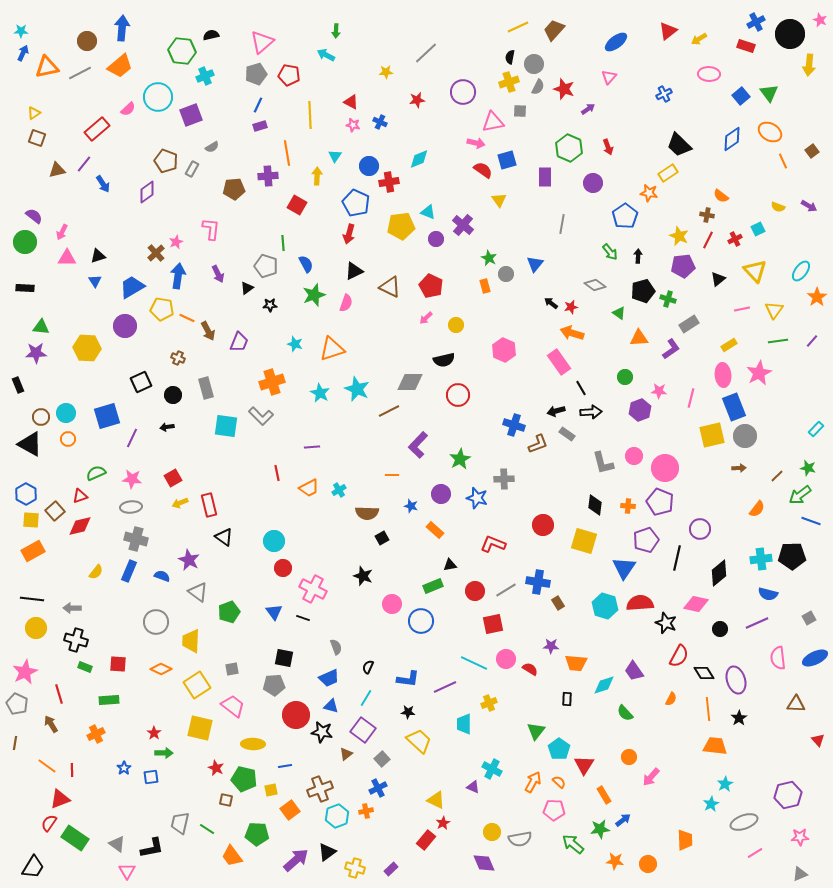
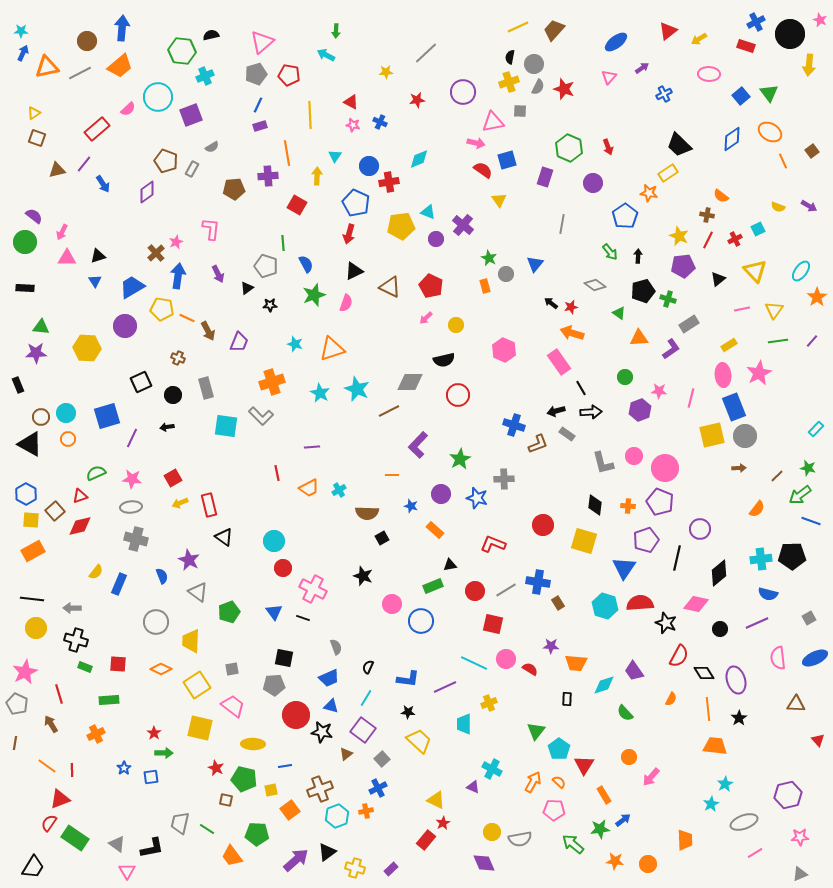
purple arrow at (588, 109): moved 54 px right, 41 px up
purple rectangle at (545, 177): rotated 18 degrees clockwise
blue rectangle at (129, 571): moved 10 px left, 13 px down
blue semicircle at (162, 576): rotated 49 degrees clockwise
red square at (493, 624): rotated 25 degrees clockwise
